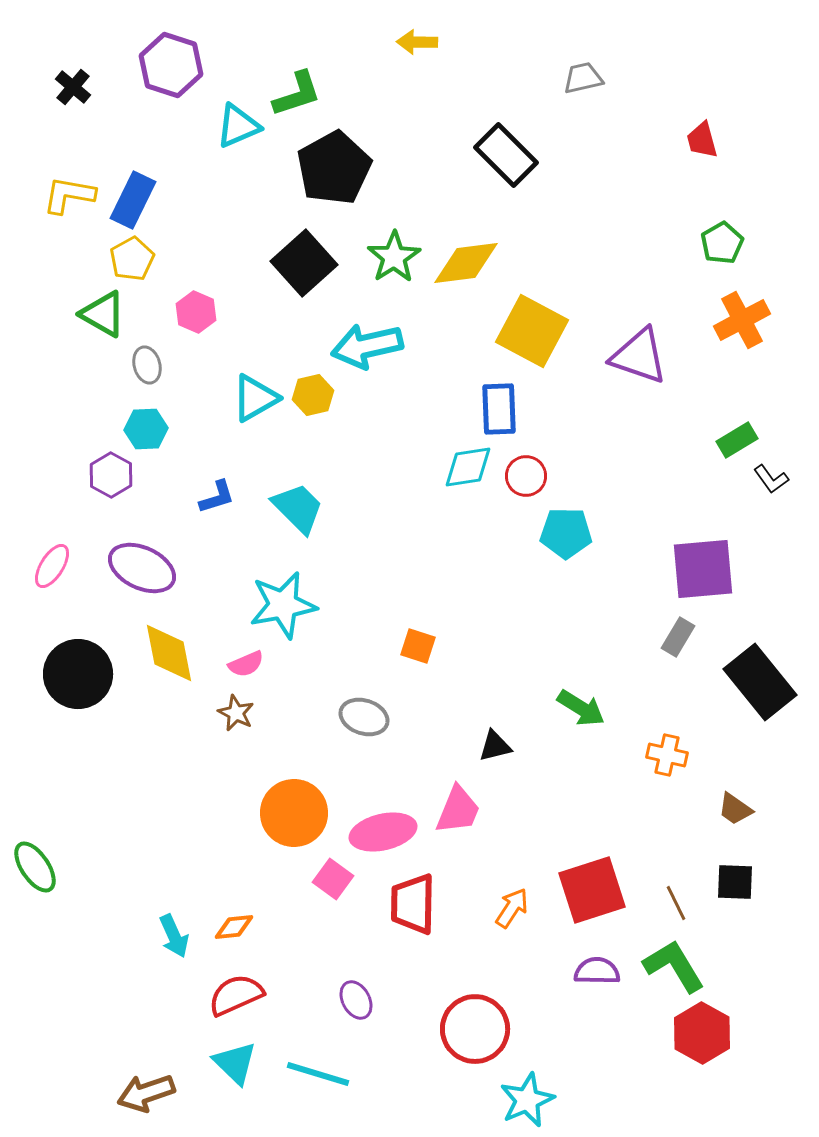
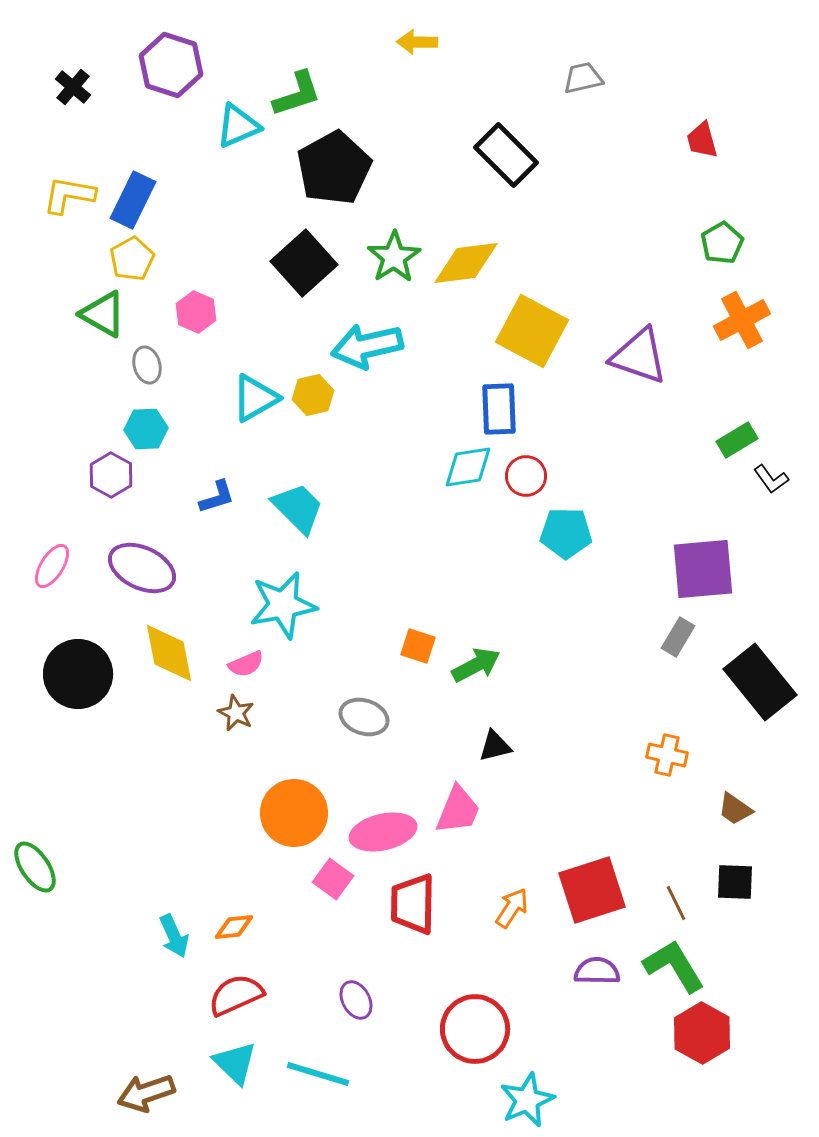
green arrow at (581, 708): moved 105 px left, 43 px up; rotated 60 degrees counterclockwise
